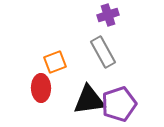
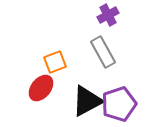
purple cross: rotated 10 degrees counterclockwise
red ellipse: rotated 40 degrees clockwise
black triangle: moved 2 px left, 1 px down; rotated 20 degrees counterclockwise
